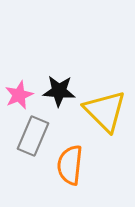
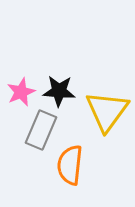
pink star: moved 2 px right, 3 px up
yellow triangle: moved 2 px right; rotated 21 degrees clockwise
gray rectangle: moved 8 px right, 6 px up
